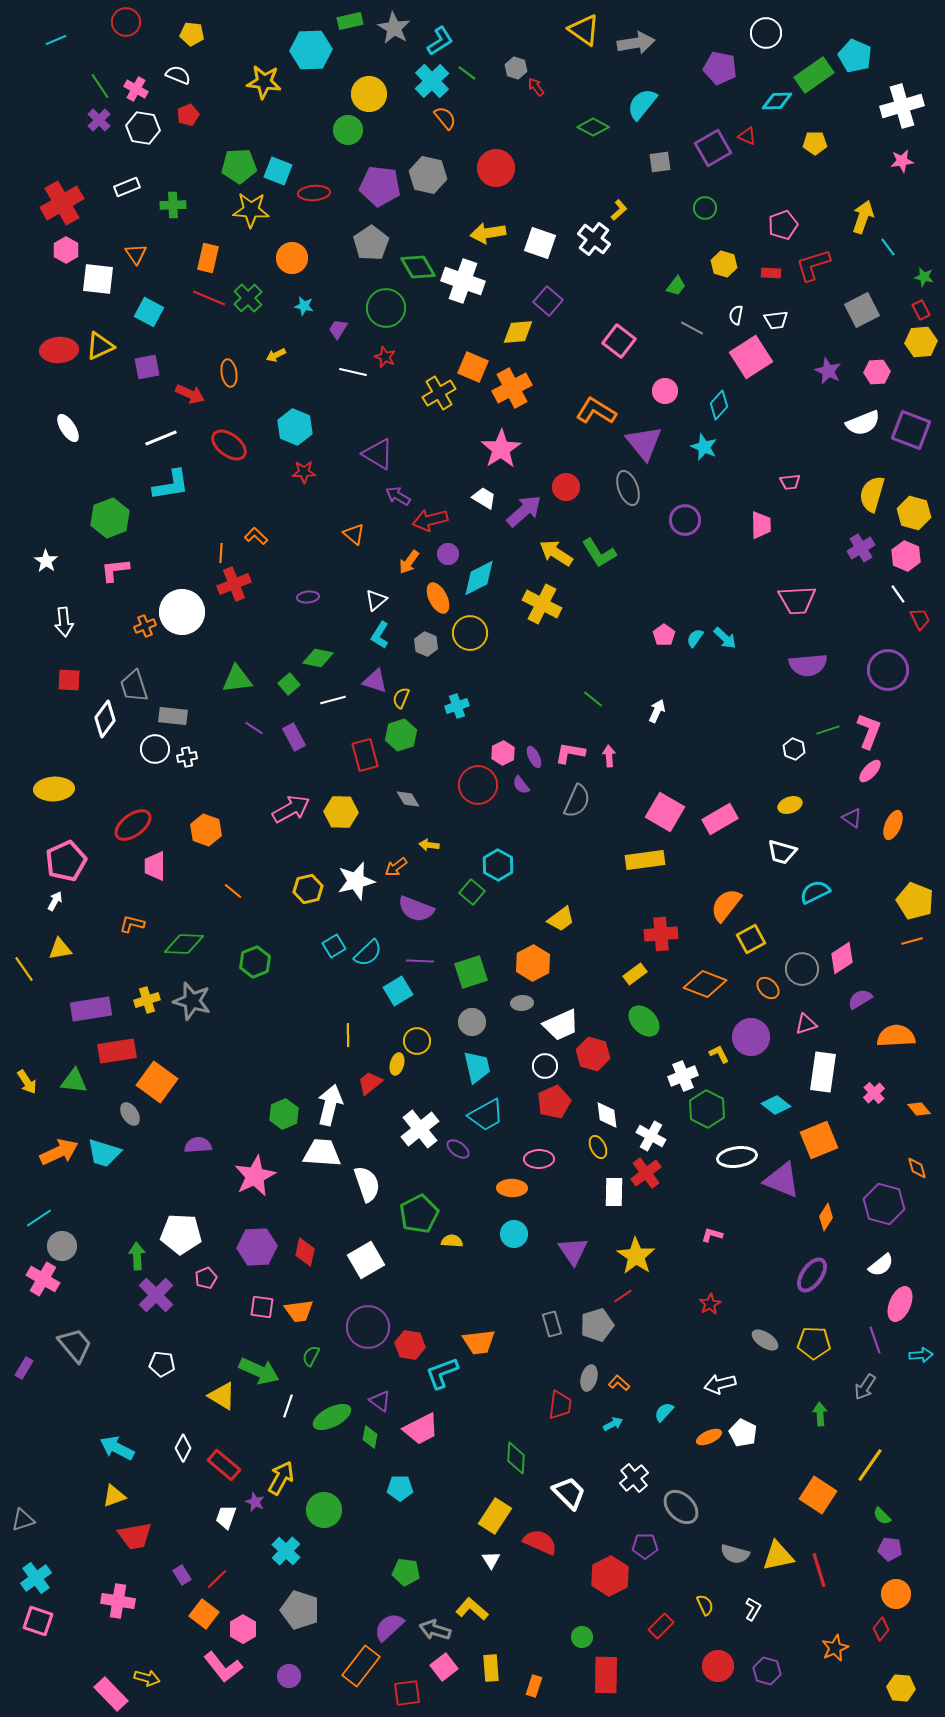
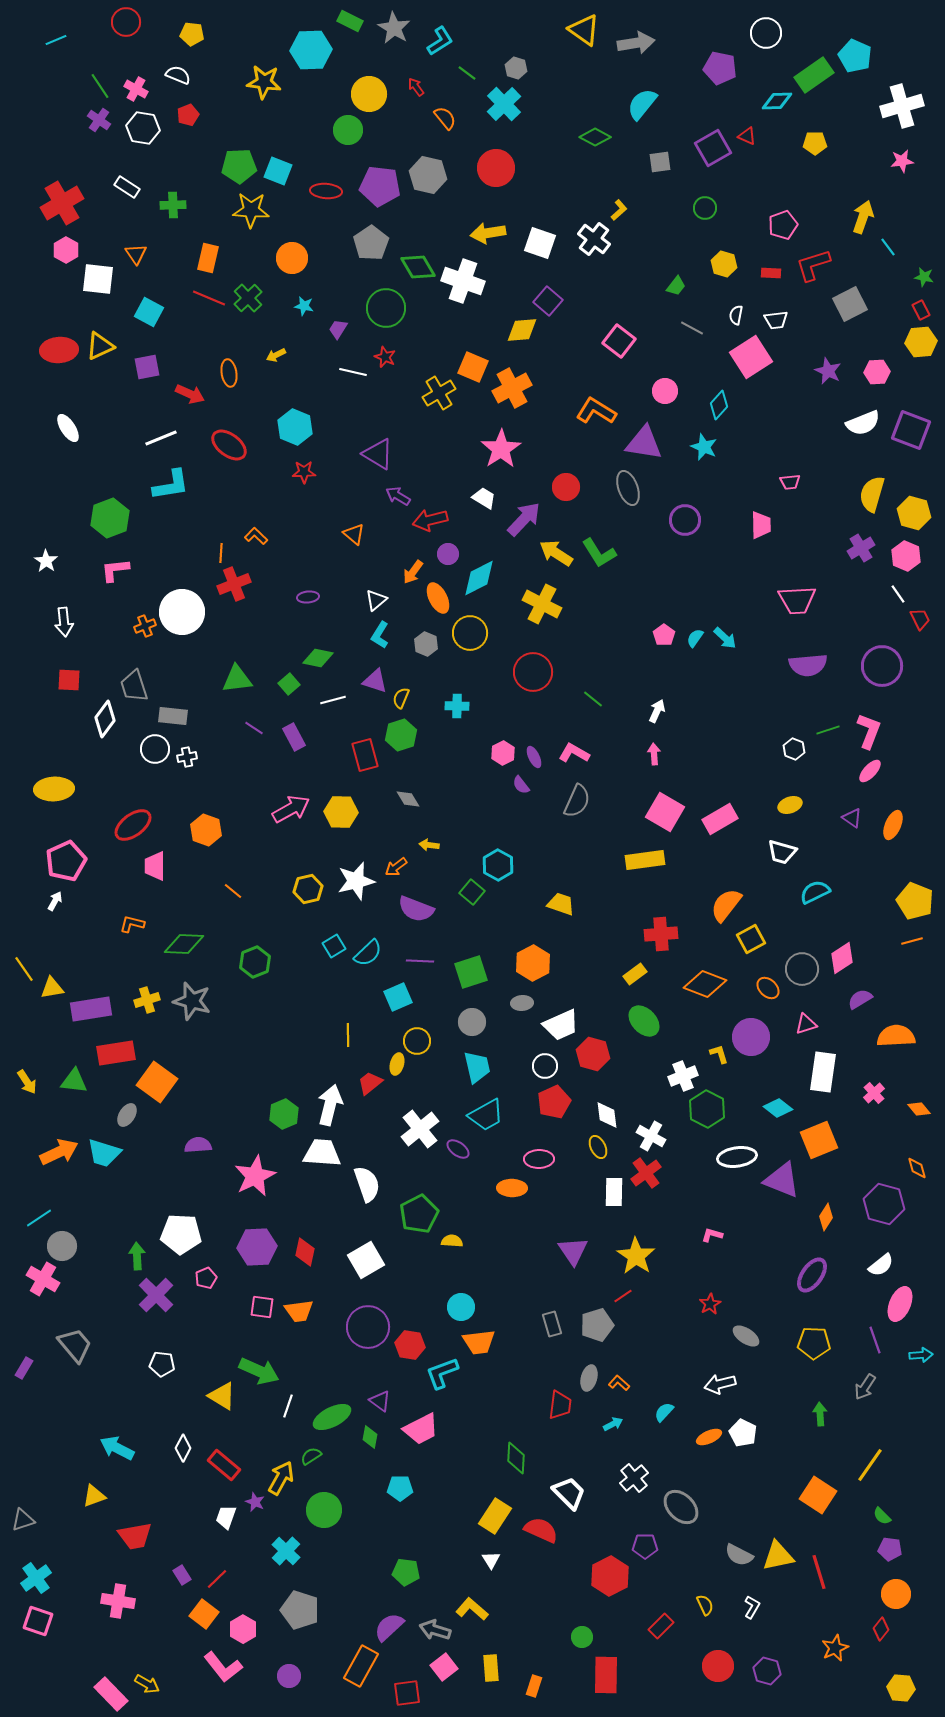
green rectangle at (350, 21): rotated 40 degrees clockwise
cyan cross at (432, 81): moved 72 px right, 23 px down
red arrow at (536, 87): moved 120 px left
purple cross at (99, 120): rotated 10 degrees counterclockwise
green diamond at (593, 127): moved 2 px right, 10 px down
white rectangle at (127, 187): rotated 55 degrees clockwise
red ellipse at (314, 193): moved 12 px right, 2 px up; rotated 8 degrees clockwise
gray square at (862, 310): moved 12 px left, 6 px up
yellow diamond at (518, 332): moved 4 px right, 2 px up
purple triangle at (644, 443): rotated 42 degrees counterclockwise
purple arrow at (524, 511): moved 8 px down; rotated 6 degrees counterclockwise
orange arrow at (409, 562): moved 4 px right, 10 px down
purple circle at (888, 670): moved 6 px left, 4 px up
cyan cross at (457, 706): rotated 20 degrees clockwise
pink L-shape at (570, 753): moved 4 px right; rotated 20 degrees clockwise
pink arrow at (609, 756): moved 45 px right, 2 px up
red circle at (478, 785): moved 55 px right, 113 px up
yellow trapezoid at (561, 919): moved 15 px up; rotated 124 degrees counterclockwise
yellow triangle at (60, 949): moved 8 px left, 39 px down
cyan square at (398, 991): moved 6 px down; rotated 8 degrees clockwise
red rectangle at (117, 1051): moved 1 px left, 2 px down
yellow L-shape at (719, 1054): rotated 10 degrees clockwise
cyan diamond at (776, 1105): moved 2 px right, 3 px down
gray ellipse at (130, 1114): moved 3 px left, 1 px down; rotated 65 degrees clockwise
cyan circle at (514, 1234): moved 53 px left, 73 px down
gray ellipse at (765, 1340): moved 19 px left, 4 px up
green semicircle at (311, 1356): moved 100 px down; rotated 30 degrees clockwise
yellow triangle at (114, 1496): moved 20 px left
red semicircle at (540, 1542): moved 1 px right, 12 px up
gray semicircle at (735, 1554): moved 4 px right, 1 px down; rotated 12 degrees clockwise
red line at (819, 1570): moved 2 px down
white L-shape at (753, 1609): moved 1 px left, 2 px up
orange rectangle at (361, 1666): rotated 9 degrees counterclockwise
yellow arrow at (147, 1678): moved 6 px down; rotated 15 degrees clockwise
